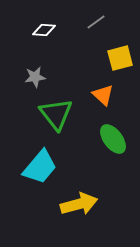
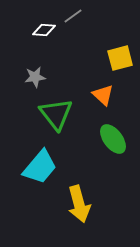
gray line: moved 23 px left, 6 px up
yellow arrow: rotated 90 degrees clockwise
